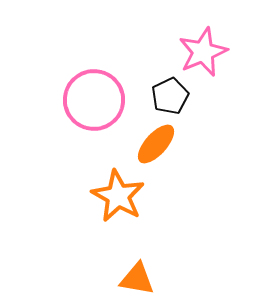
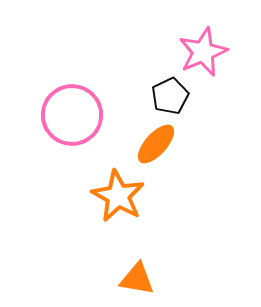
pink circle: moved 22 px left, 15 px down
